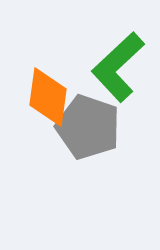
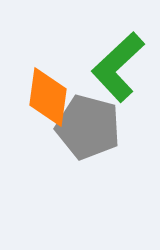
gray pentagon: rotated 4 degrees counterclockwise
